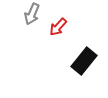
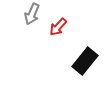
black rectangle: moved 1 px right
